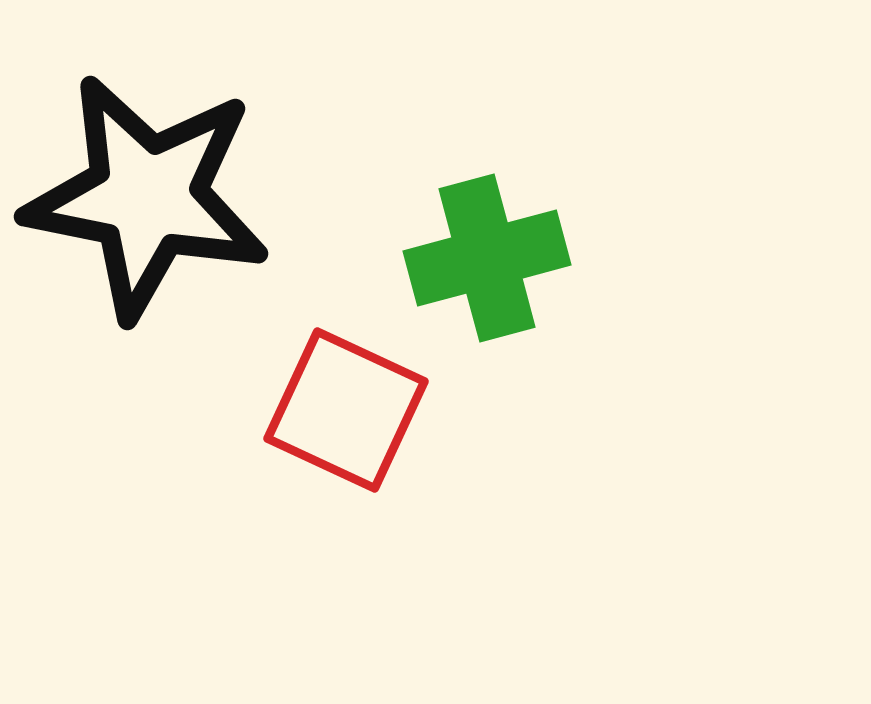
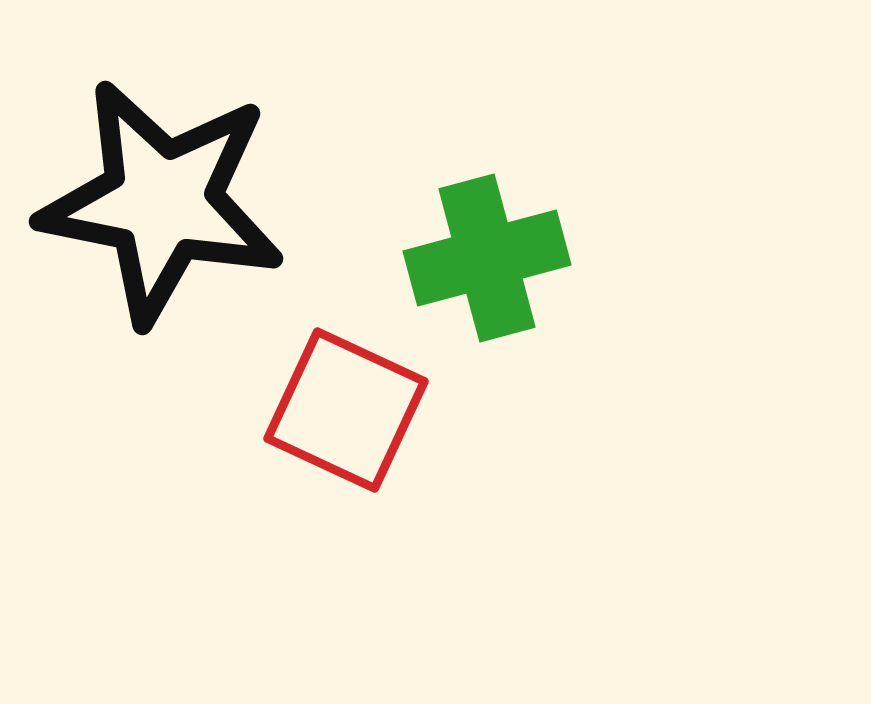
black star: moved 15 px right, 5 px down
